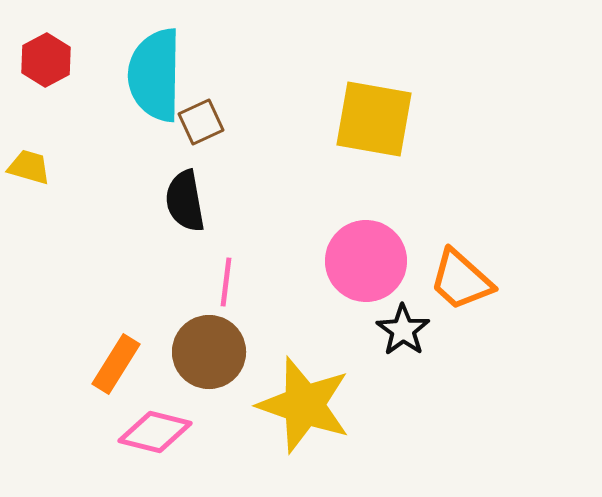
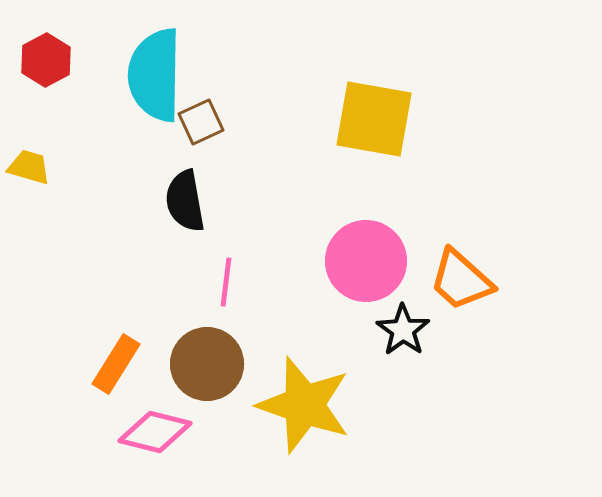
brown circle: moved 2 px left, 12 px down
